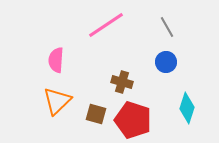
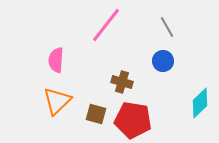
pink line: rotated 18 degrees counterclockwise
blue circle: moved 3 px left, 1 px up
cyan diamond: moved 13 px right, 5 px up; rotated 28 degrees clockwise
red pentagon: rotated 9 degrees counterclockwise
